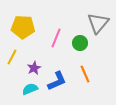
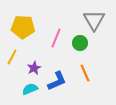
gray triangle: moved 4 px left, 3 px up; rotated 10 degrees counterclockwise
orange line: moved 1 px up
